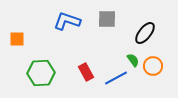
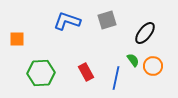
gray square: moved 1 px down; rotated 18 degrees counterclockwise
blue line: rotated 50 degrees counterclockwise
